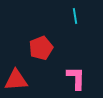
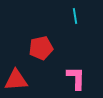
red pentagon: rotated 10 degrees clockwise
